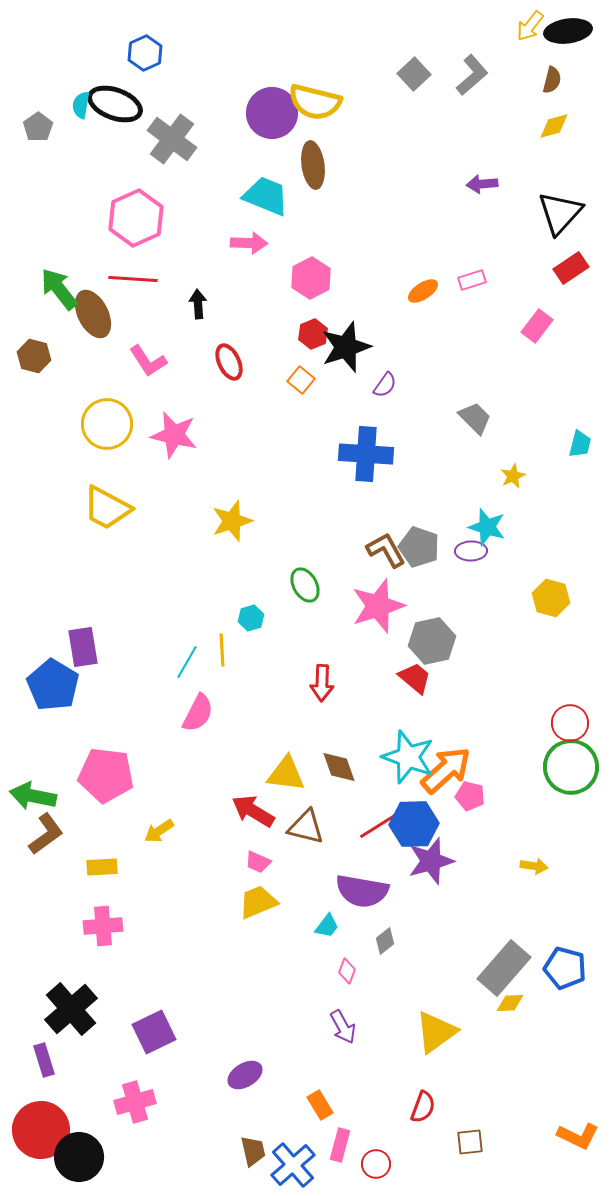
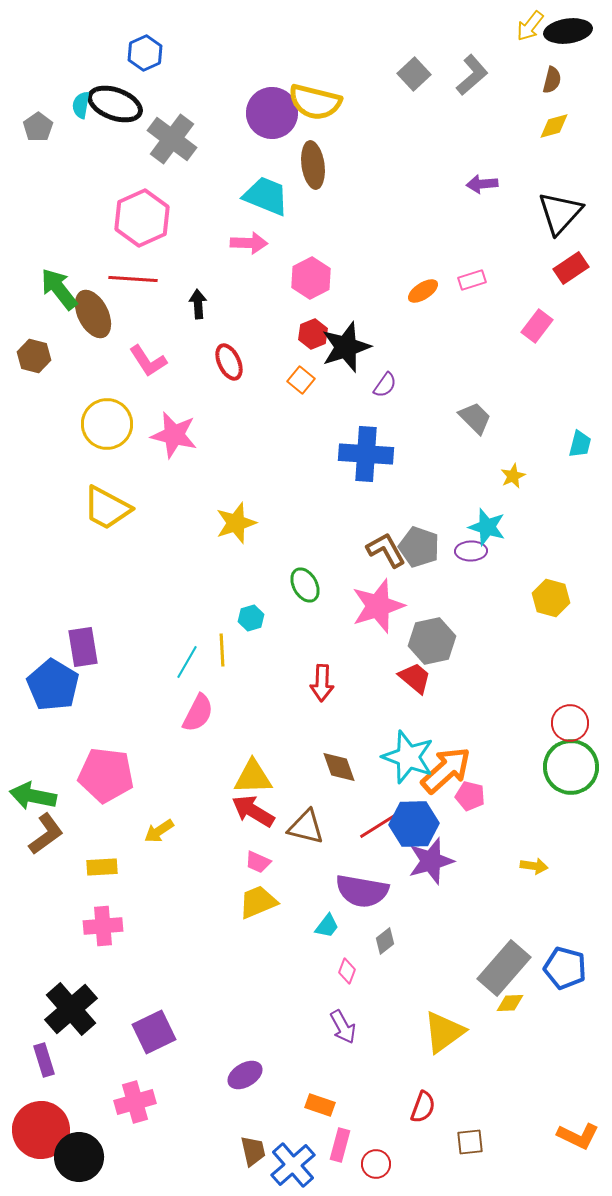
pink hexagon at (136, 218): moved 6 px right
yellow star at (232, 521): moved 4 px right, 2 px down
yellow triangle at (286, 774): moved 33 px left, 3 px down; rotated 9 degrees counterclockwise
yellow triangle at (436, 1032): moved 8 px right
orange rectangle at (320, 1105): rotated 40 degrees counterclockwise
